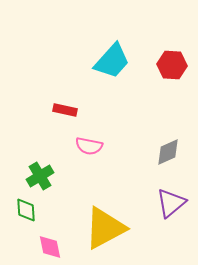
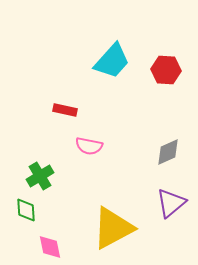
red hexagon: moved 6 px left, 5 px down
yellow triangle: moved 8 px right
